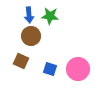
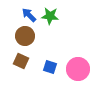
blue arrow: rotated 140 degrees clockwise
brown circle: moved 6 px left
blue square: moved 2 px up
